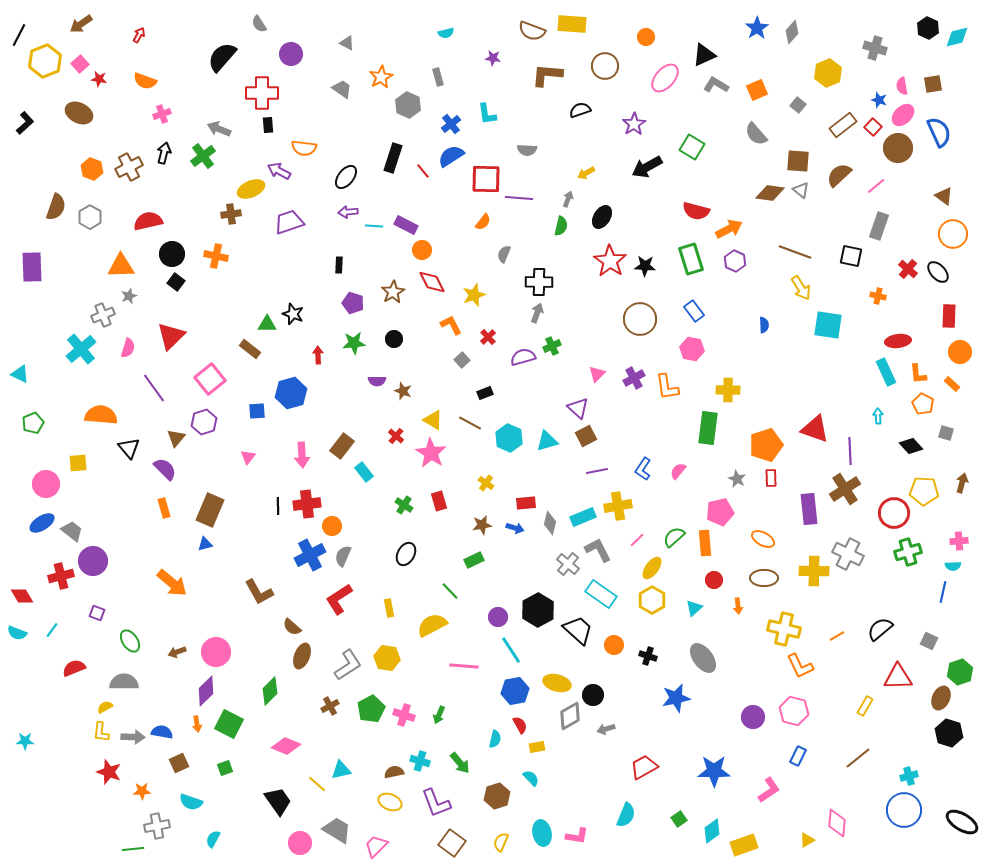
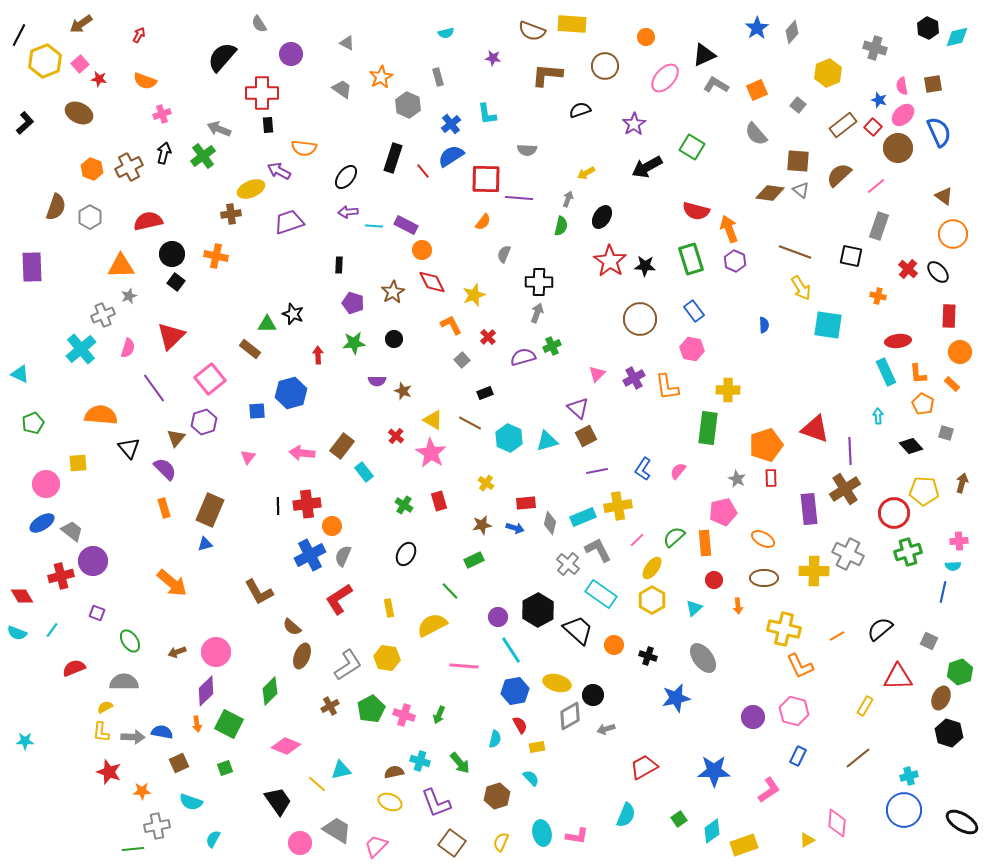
orange arrow at (729, 229): rotated 84 degrees counterclockwise
pink arrow at (302, 455): moved 2 px up; rotated 100 degrees clockwise
pink pentagon at (720, 512): moved 3 px right
